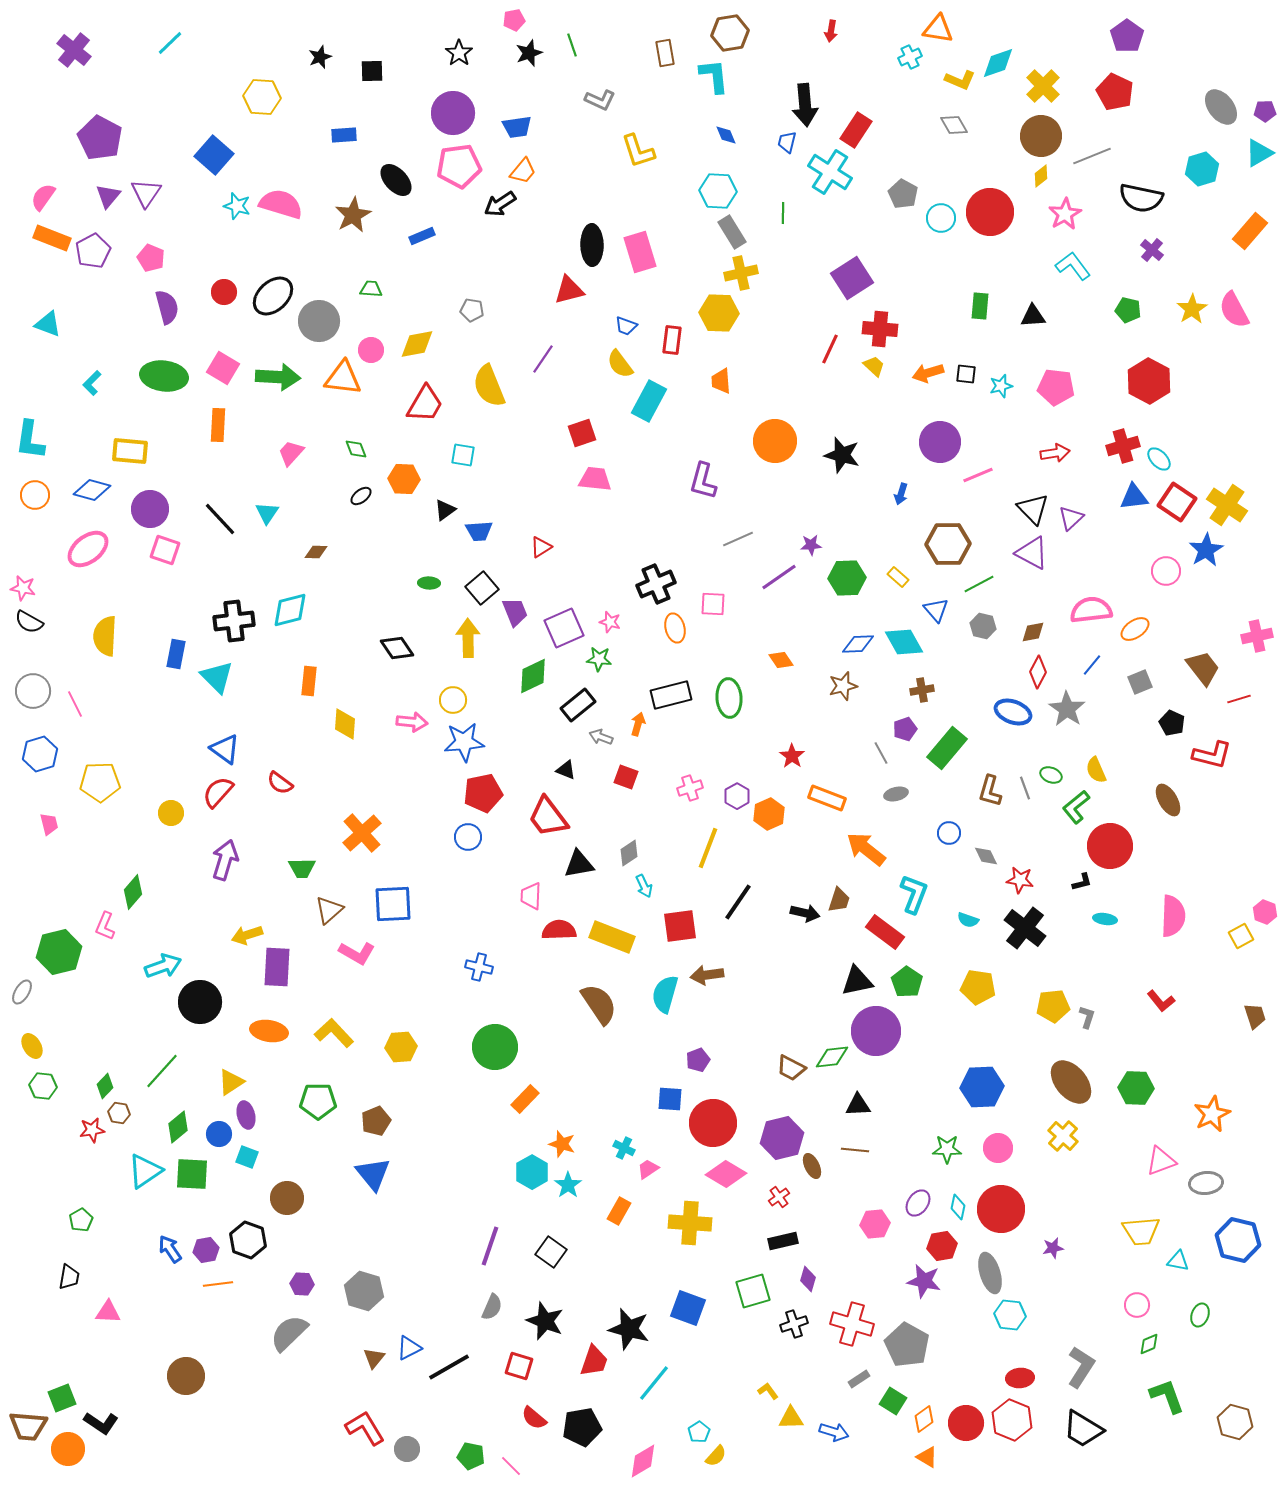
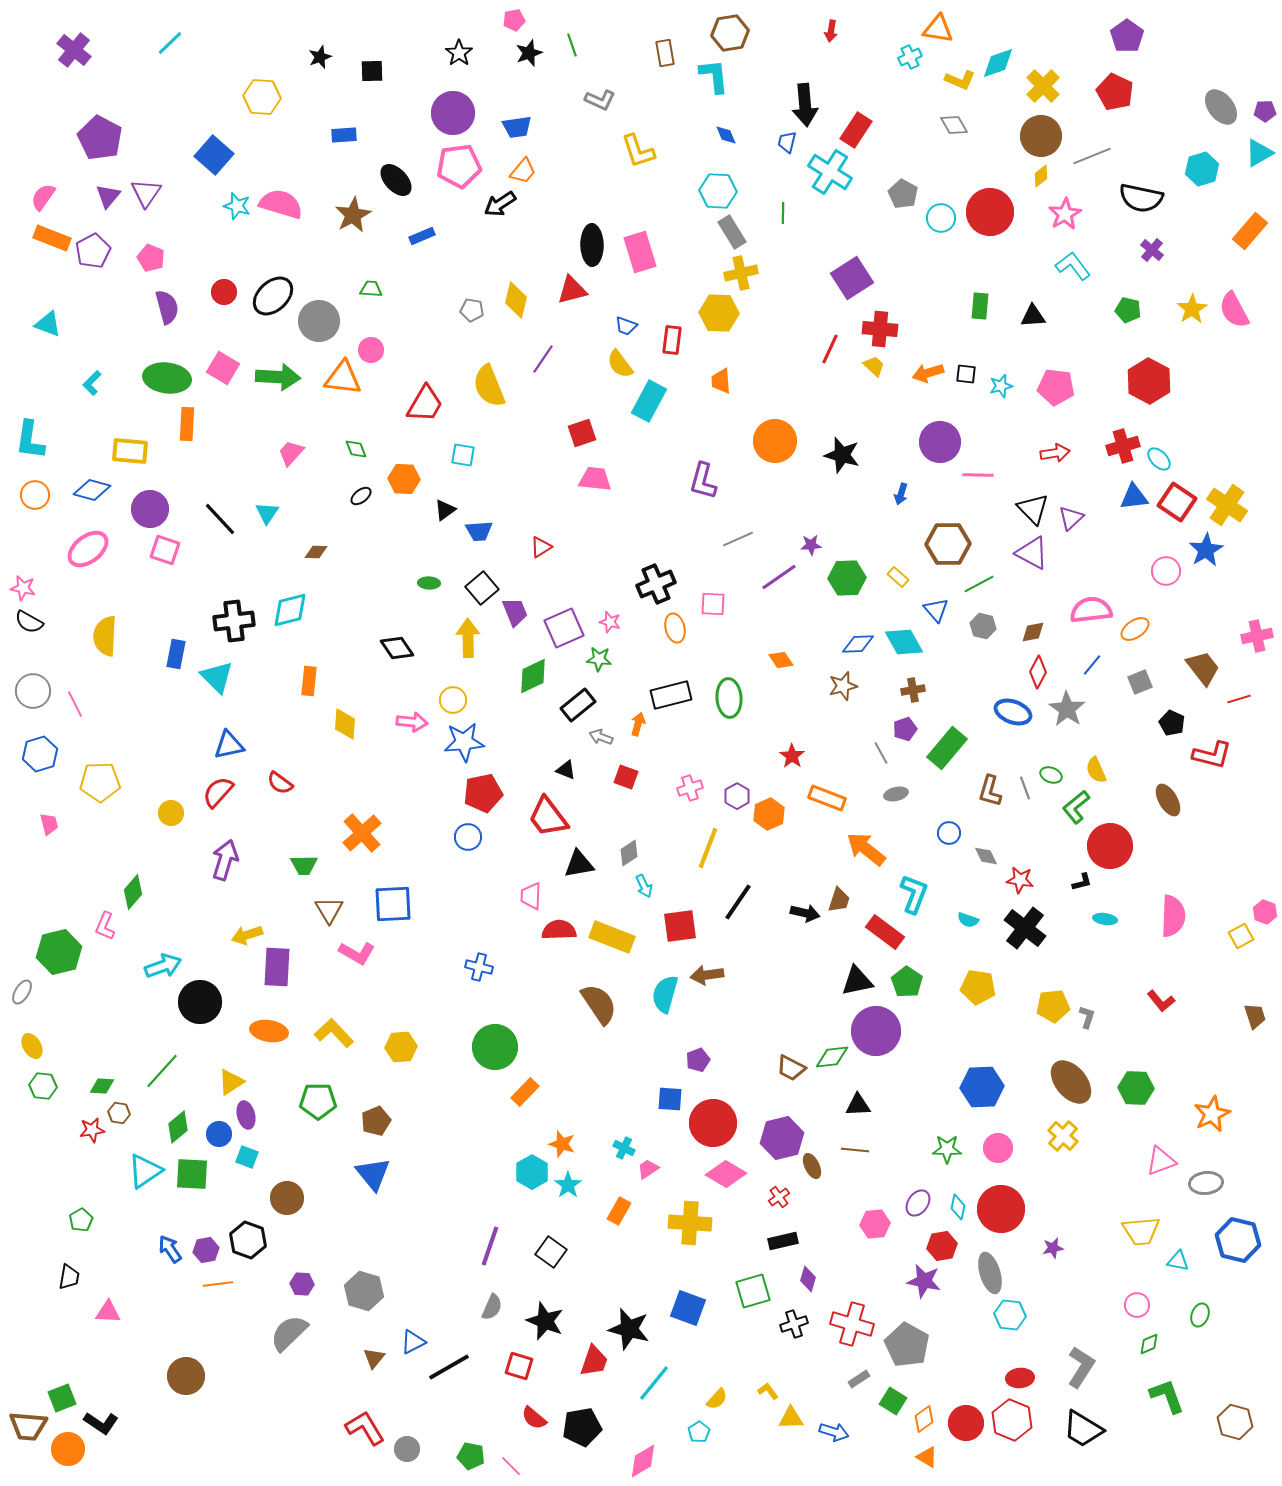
red triangle at (569, 290): moved 3 px right
yellow diamond at (417, 344): moved 99 px right, 44 px up; rotated 66 degrees counterclockwise
green ellipse at (164, 376): moved 3 px right, 2 px down
orange rectangle at (218, 425): moved 31 px left, 1 px up
pink line at (978, 475): rotated 24 degrees clockwise
brown cross at (922, 690): moved 9 px left
blue triangle at (225, 749): moved 4 px right, 4 px up; rotated 48 degrees counterclockwise
green trapezoid at (302, 868): moved 2 px right, 3 px up
brown triangle at (329, 910): rotated 20 degrees counterclockwise
green diamond at (105, 1086): moved 3 px left; rotated 50 degrees clockwise
orange rectangle at (525, 1099): moved 7 px up
blue triangle at (409, 1348): moved 4 px right, 6 px up
yellow semicircle at (716, 1456): moved 1 px right, 57 px up
